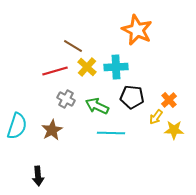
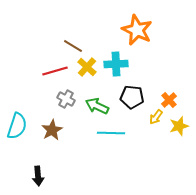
cyan cross: moved 3 px up
yellow star: moved 5 px right, 4 px up; rotated 18 degrees counterclockwise
